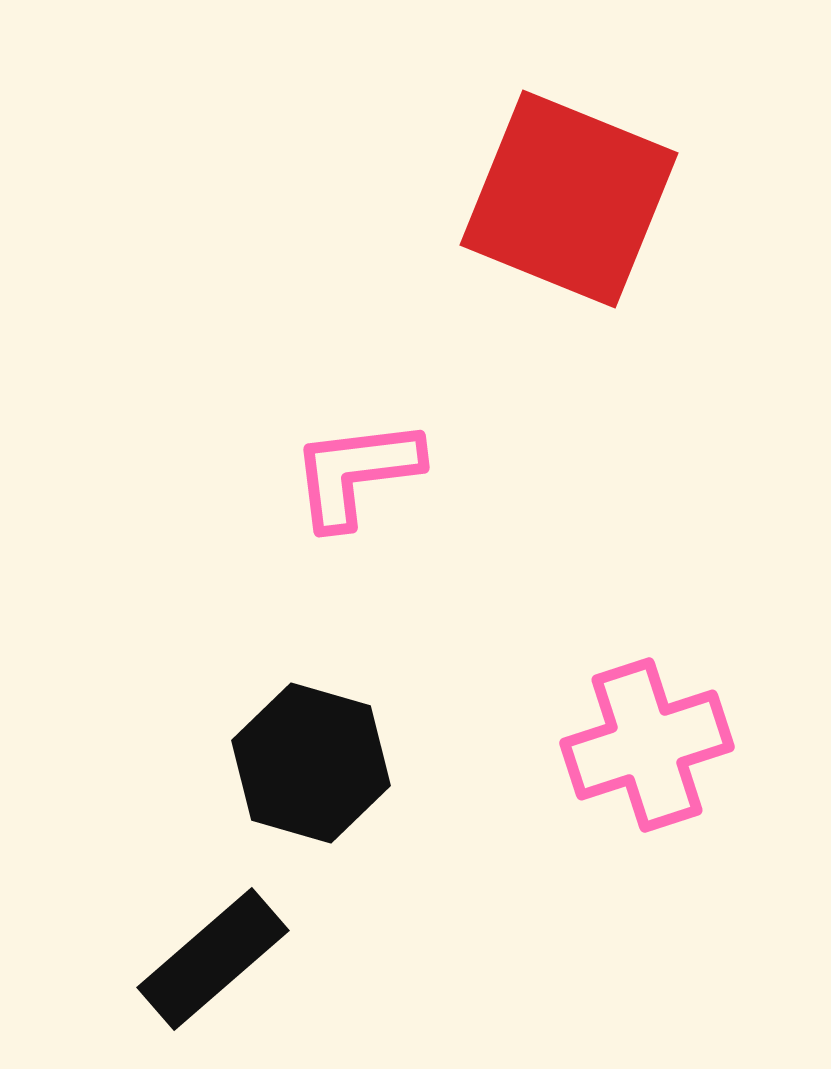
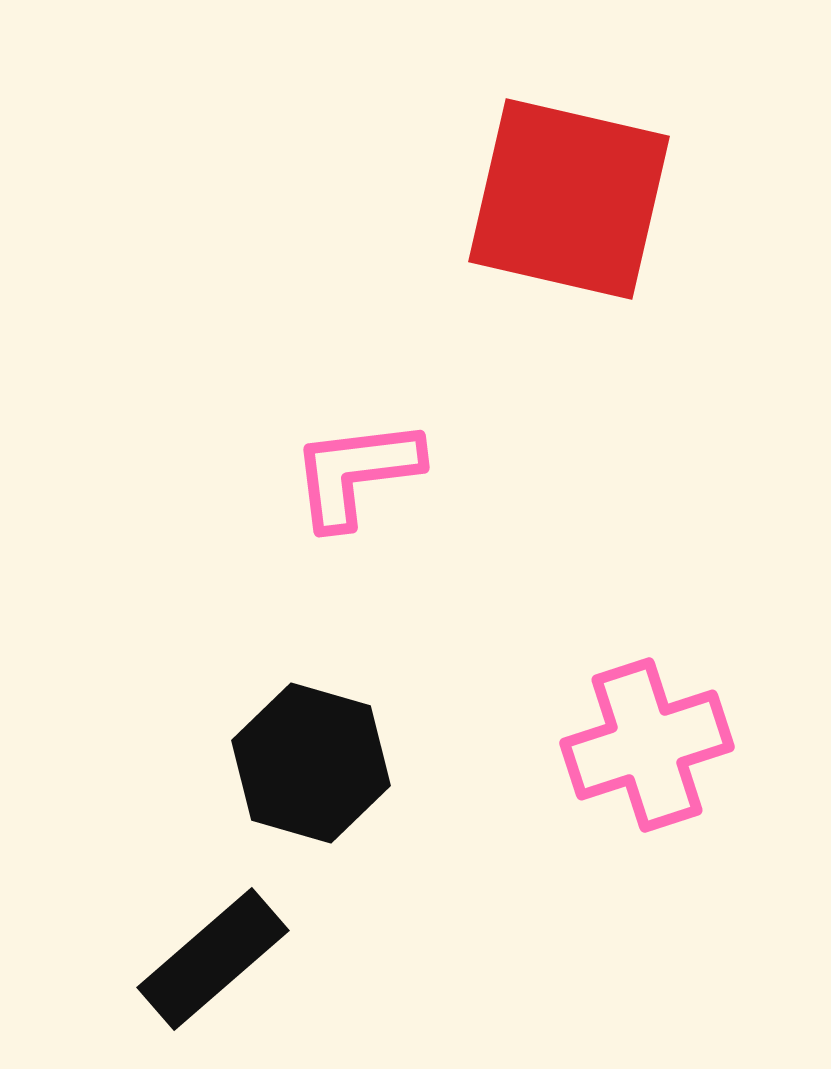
red square: rotated 9 degrees counterclockwise
